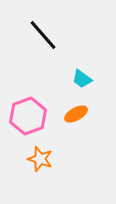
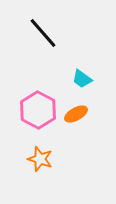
black line: moved 2 px up
pink hexagon: moved 10 px right, 6 px up; rotated 12 degrees counterclockwise
